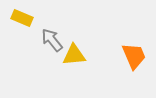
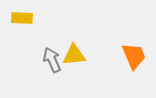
yellow rectangle: rotated 20 degrees counterclockwise
gray arrow: moved 20 px down; rotated 15 degrees clockwise
